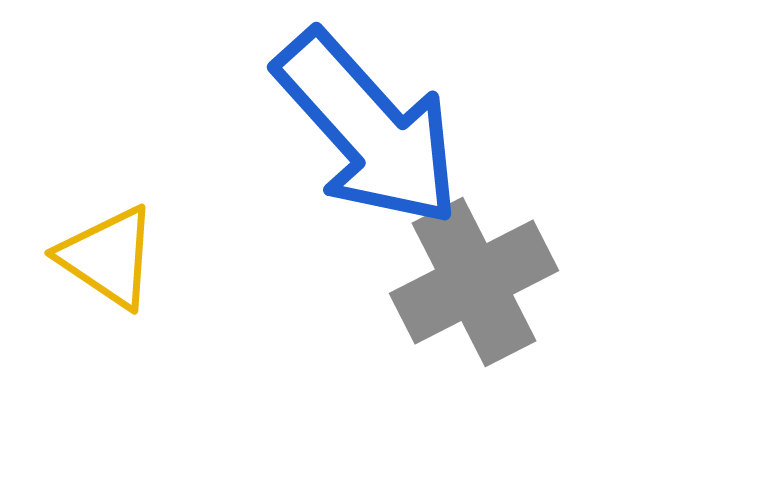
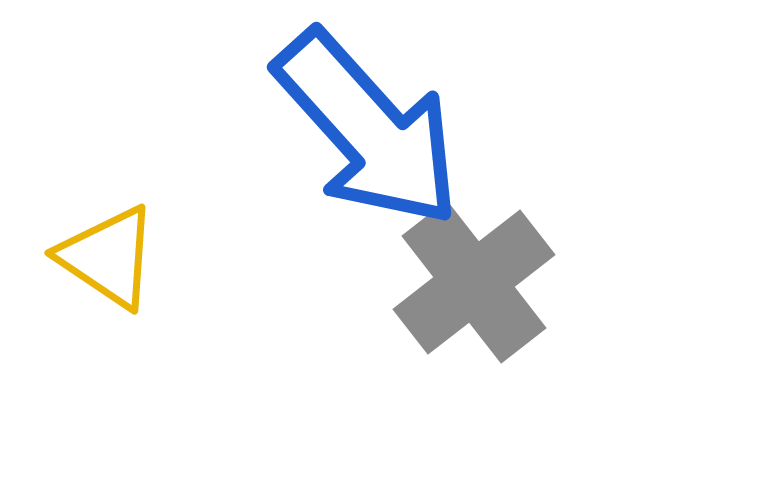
gray cross: rotated 11 degrees counterclockwise
